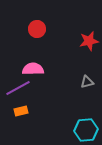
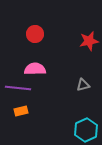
red circle: moved 2 px left, 5 px down
pink semicircle: moved 2 px right
gray triangle: moved 4 px left, 3 px down
purple line: rotated 35 degrees clockwise
cyan hexagon: rotated 20 degrees counterclockwise
